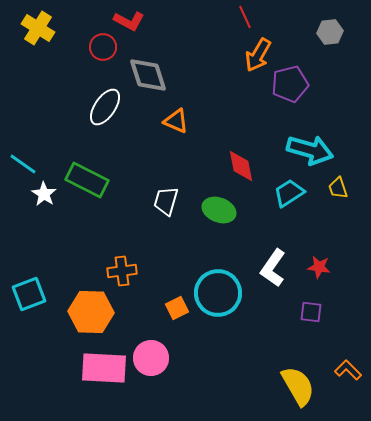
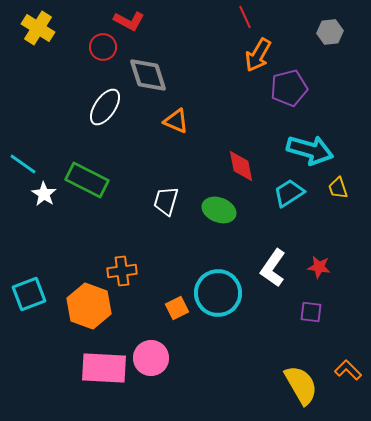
purple pentagon: moved 1 px left, 4 px down
orange hexagon: moved 2 px left, 6 px up; rotated 18 degrees clockwise
yellow semicircle: moved 3 px right, 1 px up
